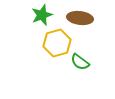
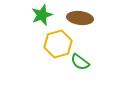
yellow hexagon: moved 1 px right, 1 px down
